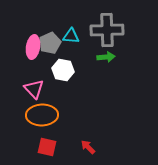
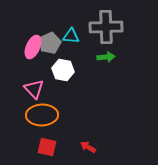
gray cross: moved 1 px left, 3 px up
pink ellipse: rotated 15 degrees clockwise
red arrow: rotated 14 degrees counterclockwise
